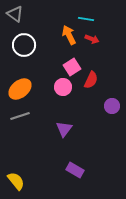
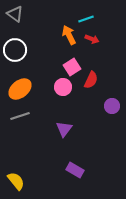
cyan line: rotated 28 degrees counterclockwise
white circle: moved 9 px left, 5 px down
